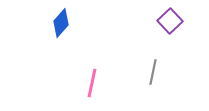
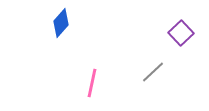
purple square: moved 11 px right, 12 px down
gray line: rotated 35 degrees clockwise
